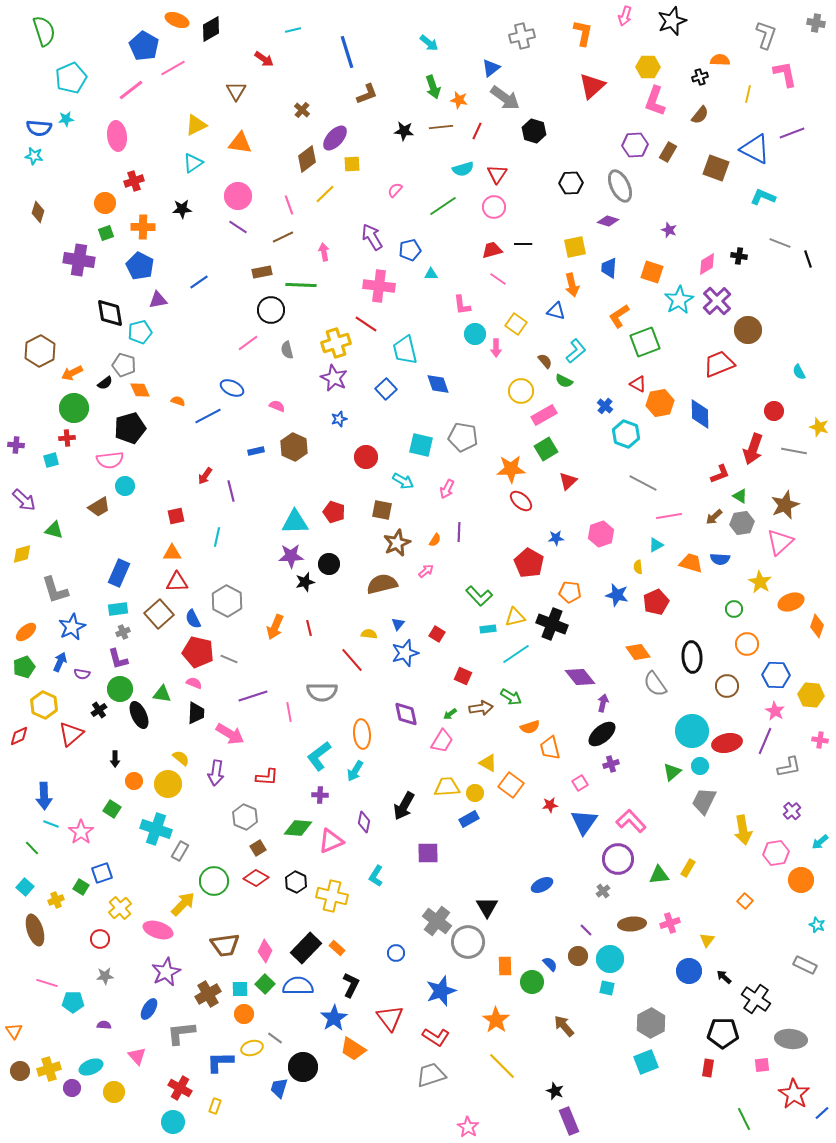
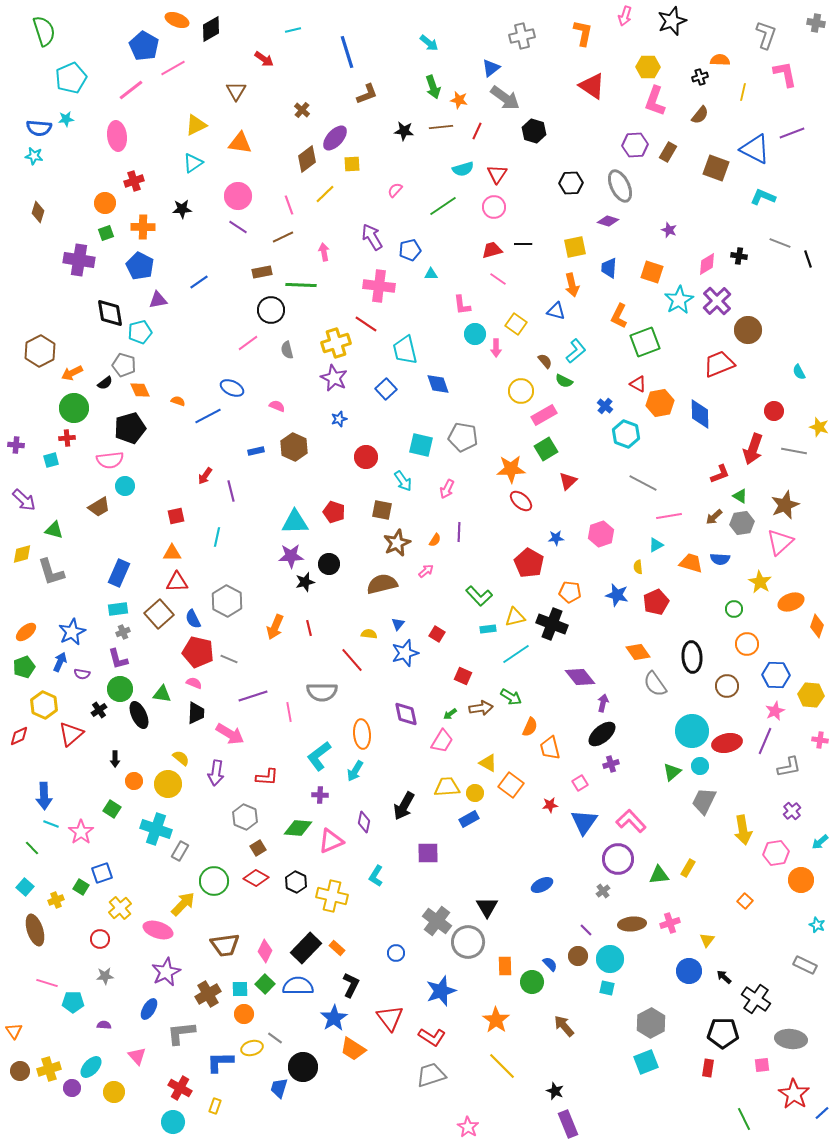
red triangle at (592, 86): rotated 44 degrees counterclockwise
yellow line at (748, 94): moved 5 px left, 2 px up
orange L-shape at (619, 316): rotated 30 degrees counterclockwise
cyan arrow at (403, 481): rotated 25 degrees clockwise
gray L-shape at (55, 590): moved 4 px left, 18 px up
blue star at (72, 627): moved 5 px down
pink star at (775, 711): rotated 18 degrees clockwise
orange semicircle at (530, 727): rotated 48 degrees counterclockwise
red L-shape at (436, 1037): moved 4 px left
cyan ellipse at (91, 1067): rotated 25 degrees counterclockwise
purple rectangle at (569, 1121): moved 1 px left, 3 px down
